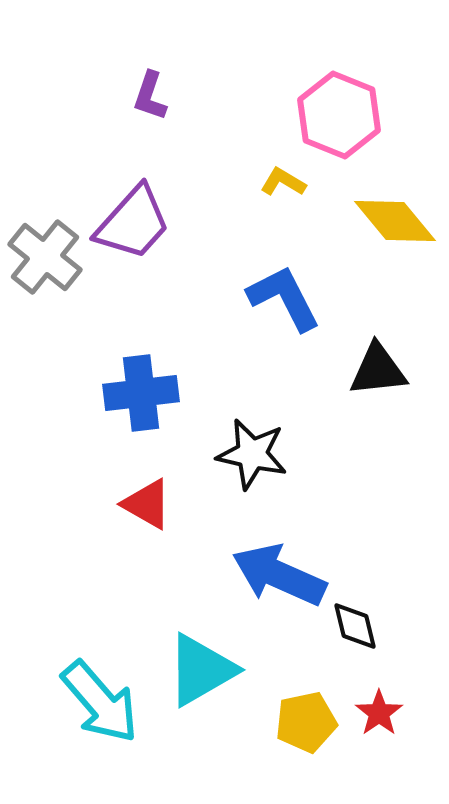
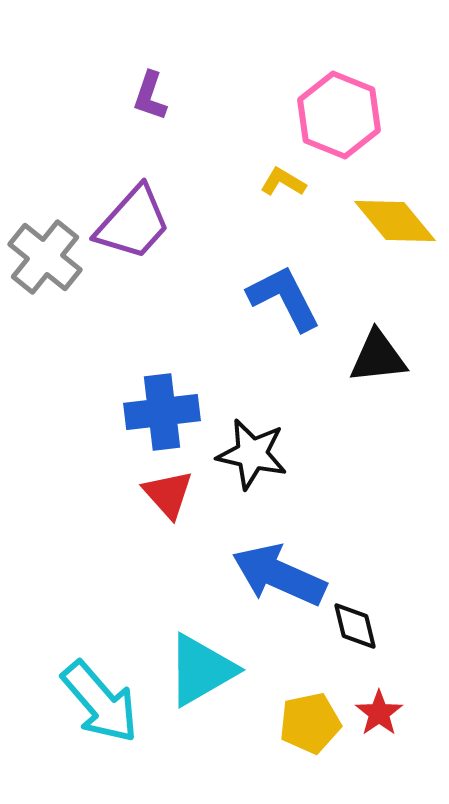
black triangle: moved 13 px up
blue cross: moved 21 px right, 19 px down
red triangle: moved 21 px right, 10 px up; rotated 18 degrees clockwise
yellow pentagon: moved 4 px right, 1 px down
